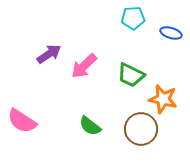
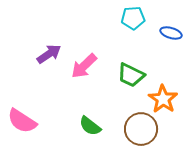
orange star: rotated 20 degrees clockwise
